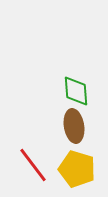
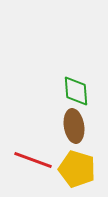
red line: moved 5 px up; rotated 33 degrees counterclockwise
